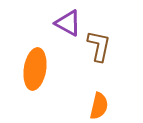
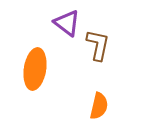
purple triangle: moved 1 px left; rotated 8 degrees clockwise
brown L-shape: moved 1 px left, 1 px up
